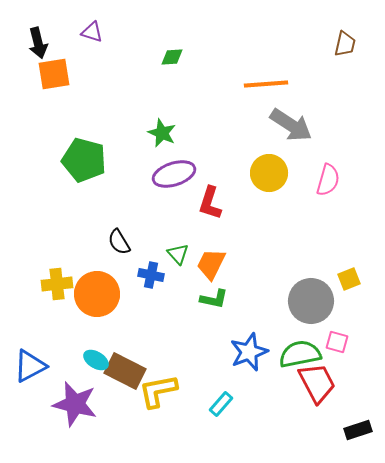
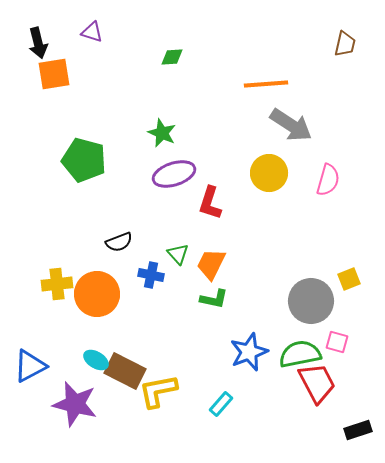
black semicircle: rotated 80 degrees counterclockwise
